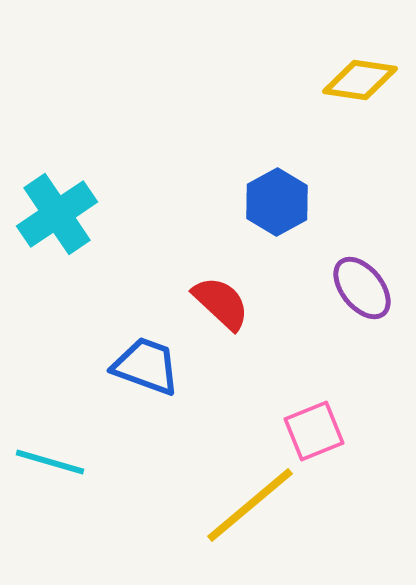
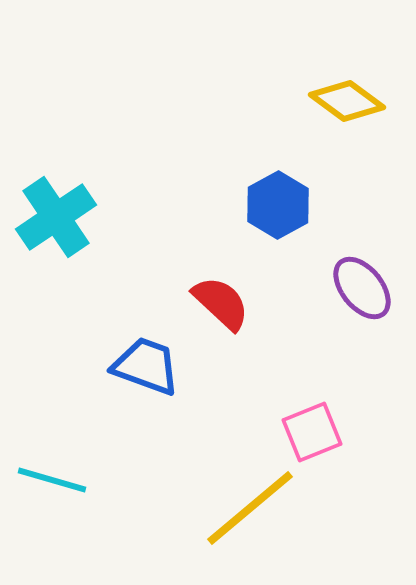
yellow diamond: moved 13 px left, 21 px down; rotated 28 degrees clockwise
blue hexagon: moved 1 px right, 3 px down
cyan cross: moved 1 px left, 3 px down
pink square: moved 2 px left, 1 px down
cyan line: moved 2 px right, 18 px down
yellow line: moved 3 px down
